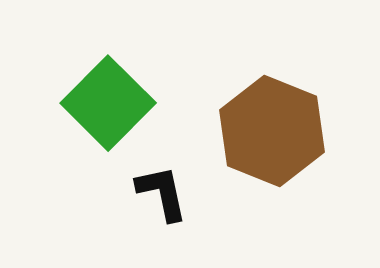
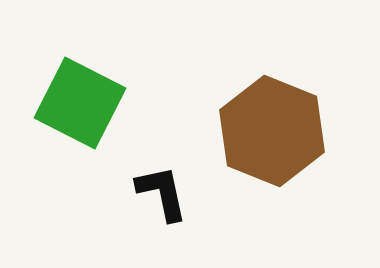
green square: moved 28 px left; rotated 18 degrees counterclockwise
